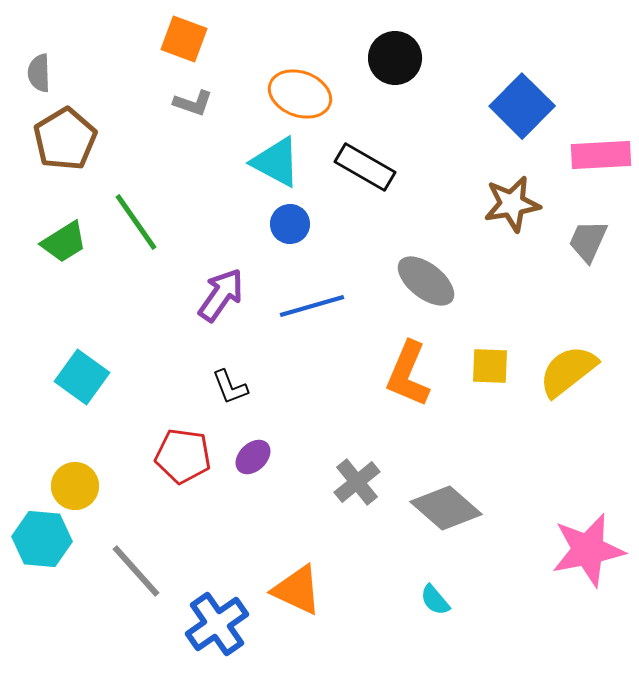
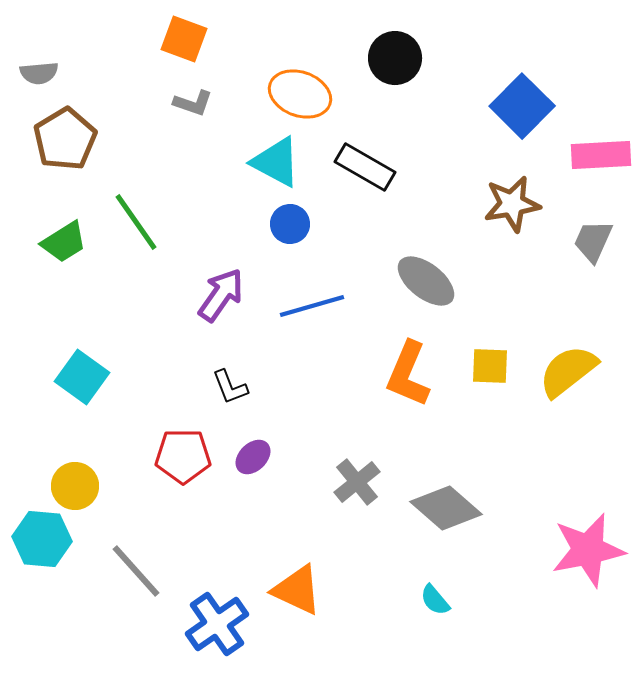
gray semicircle: rotated 93 degrees counterclockwise
gray trapezoid: moved 5 px right
red pentagon: rotated 8 degrees counterclockwise
